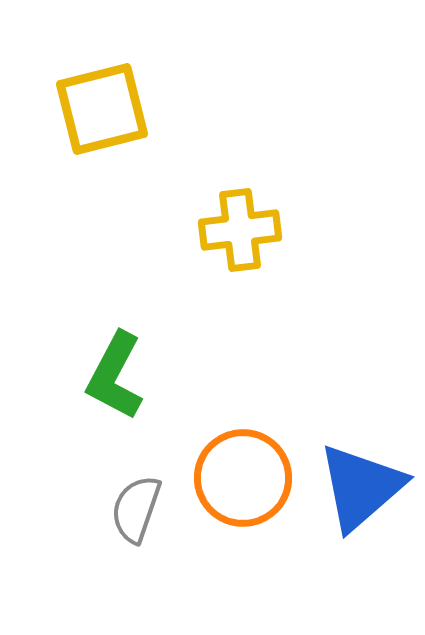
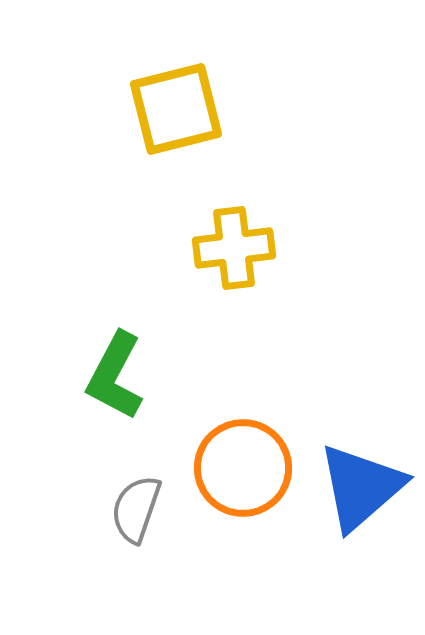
yellow square: moved 74 px right
yellow cross: moved 6 px left, 18 px down
orange circle: moved 10 px up
